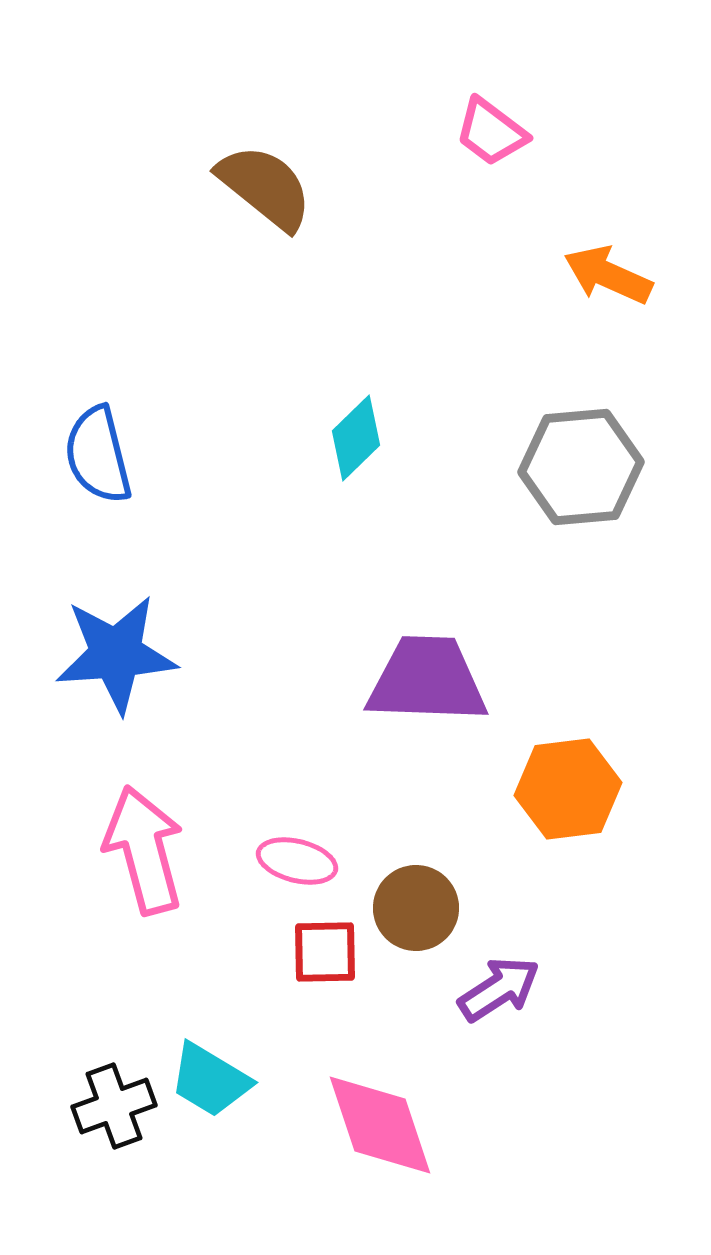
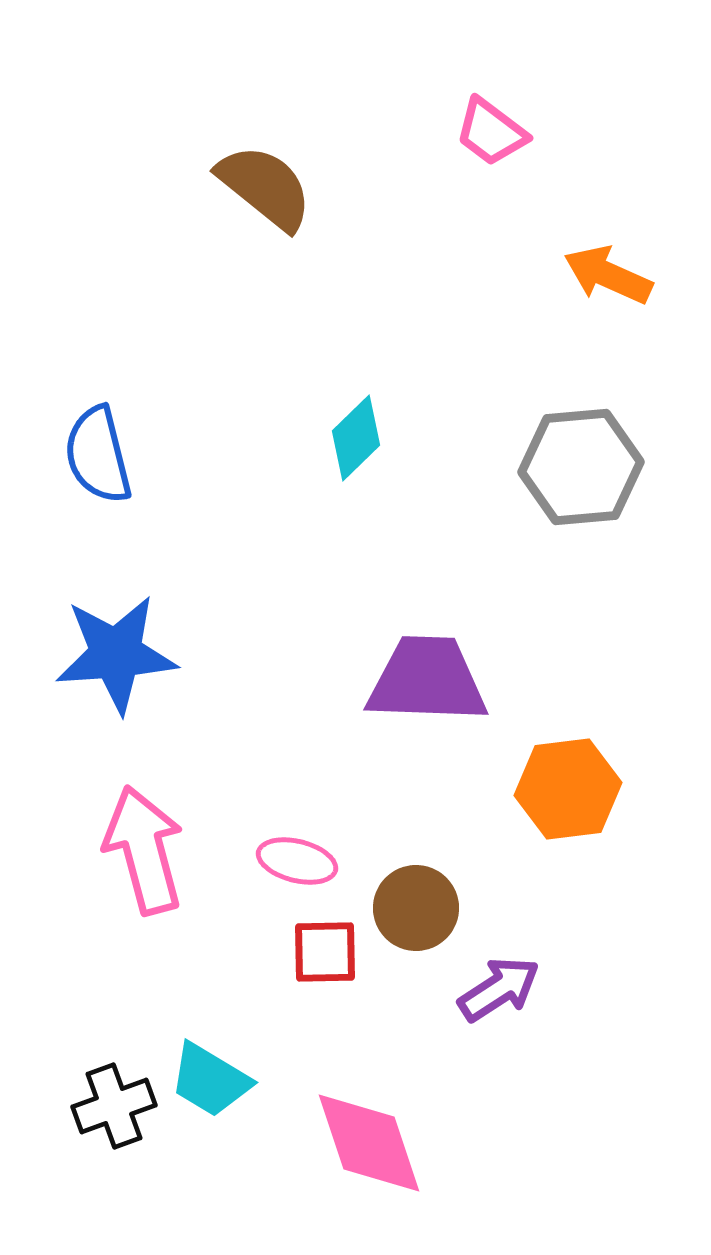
pink diamond: moved 11 px left, 18 px down
